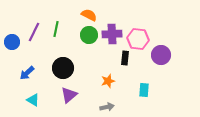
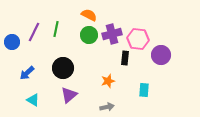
purple cross: rotated 12 degrees counterclockwise
